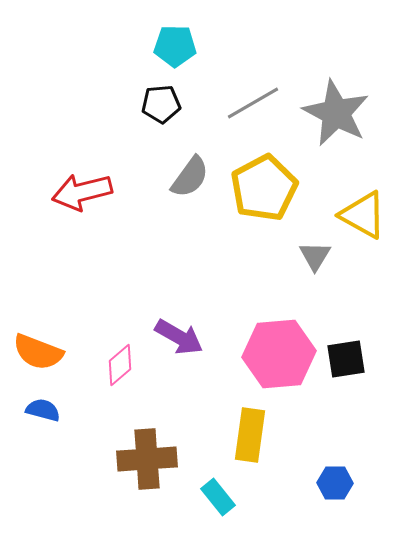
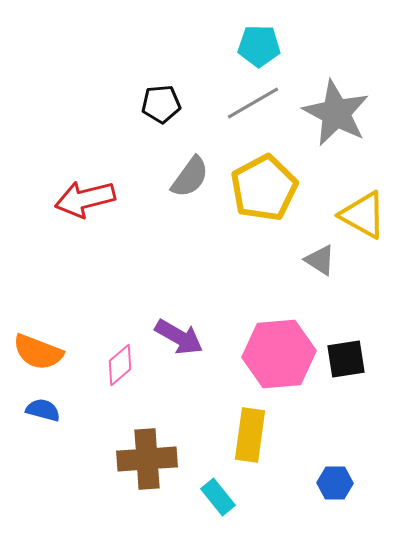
cyan pentagon: moved 84 px right
red arrow: moved 3 px right, 7 px down
gray triangle: moved 5 px right, 4 px down; rotated 28 degrees counterclockwise
